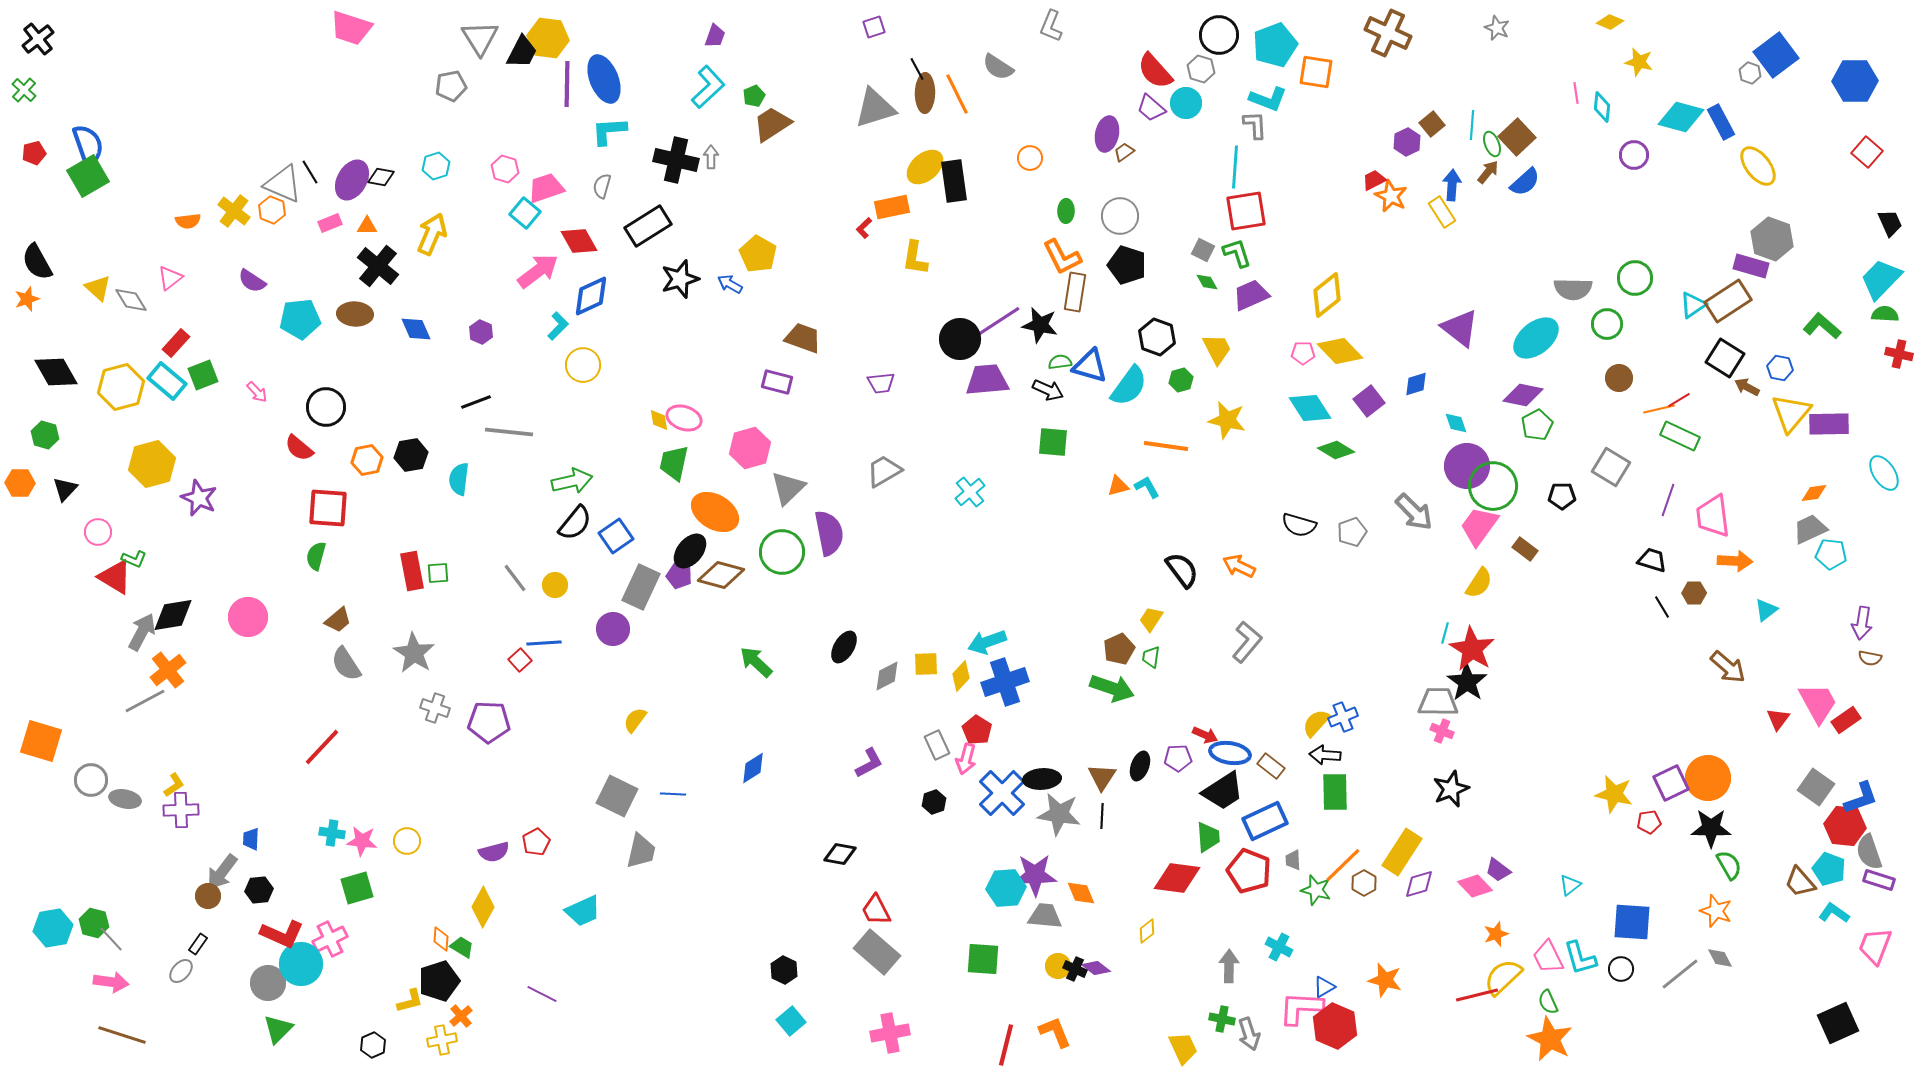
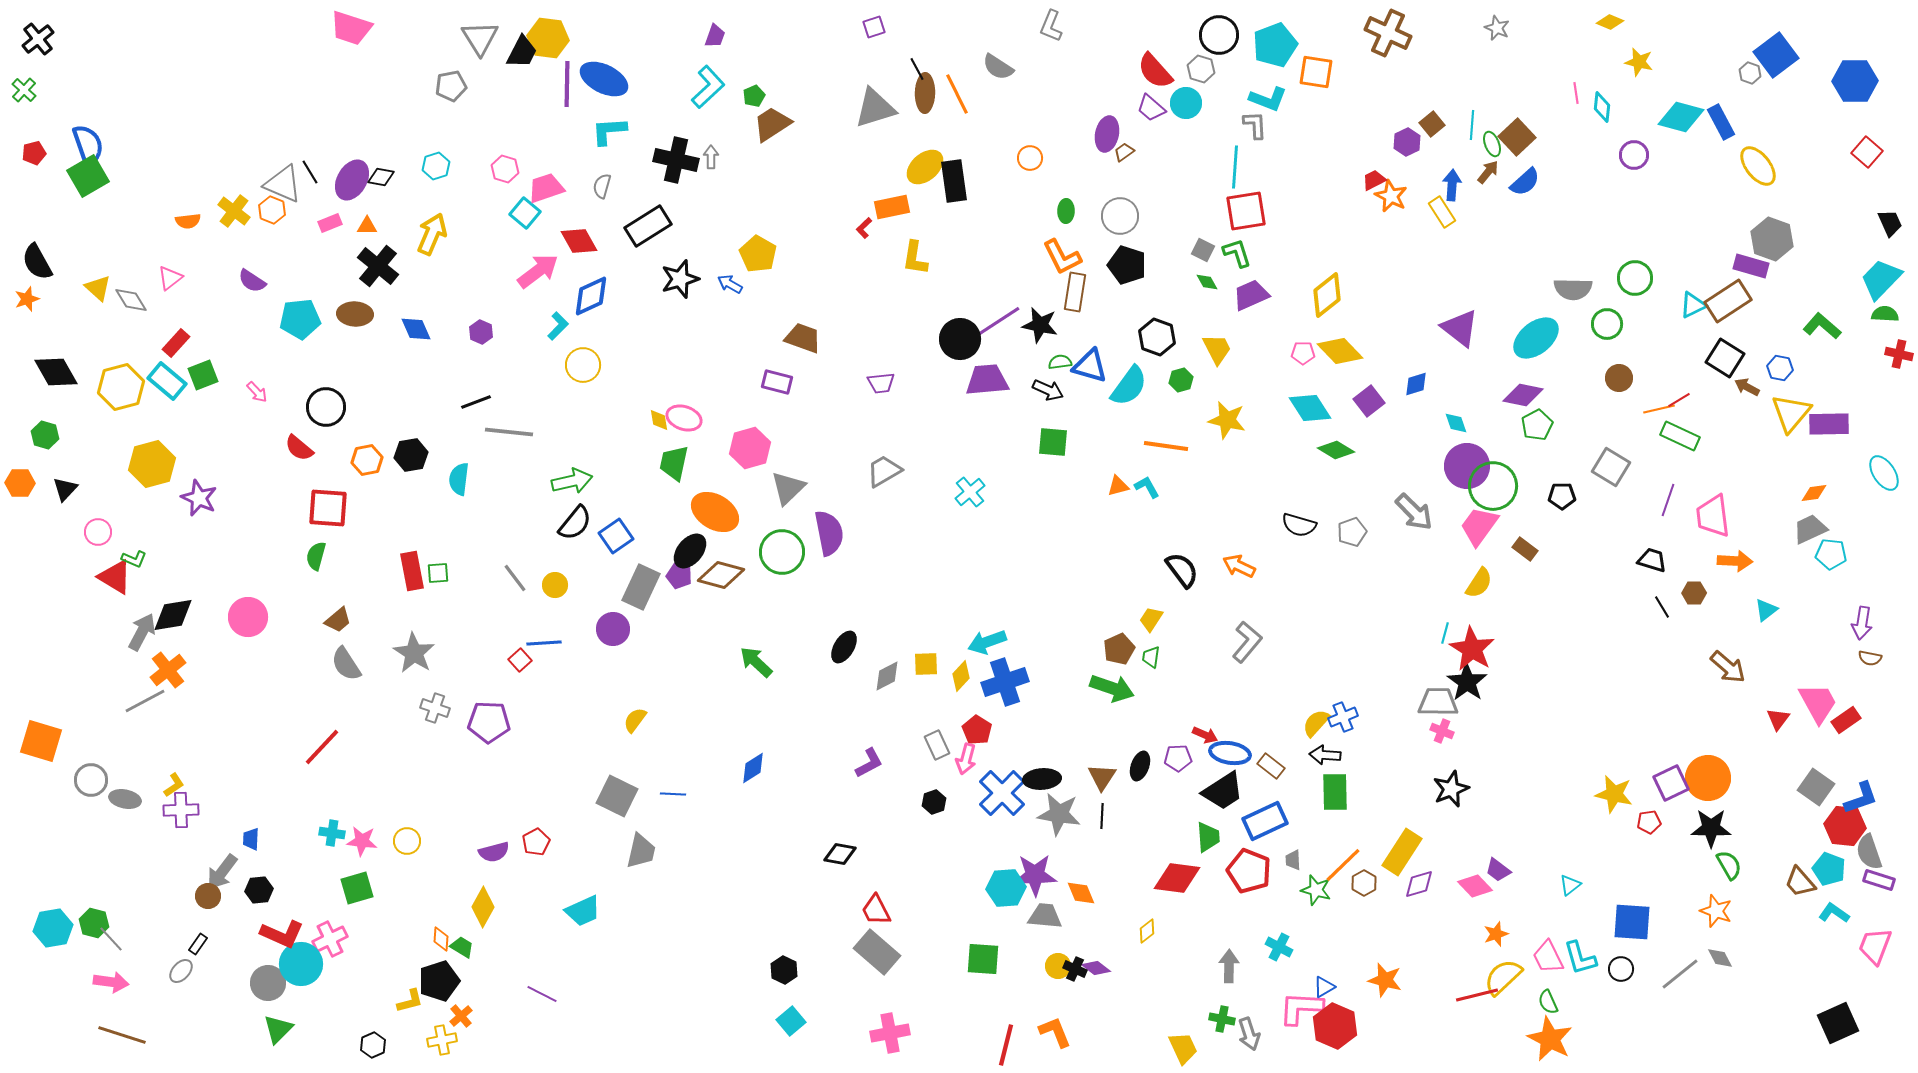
blue ellipse at (604, 79): rotated 42 degrees counterclockwise
cyan triangle at (1693, 305): rotated 8 degrees clockwise
